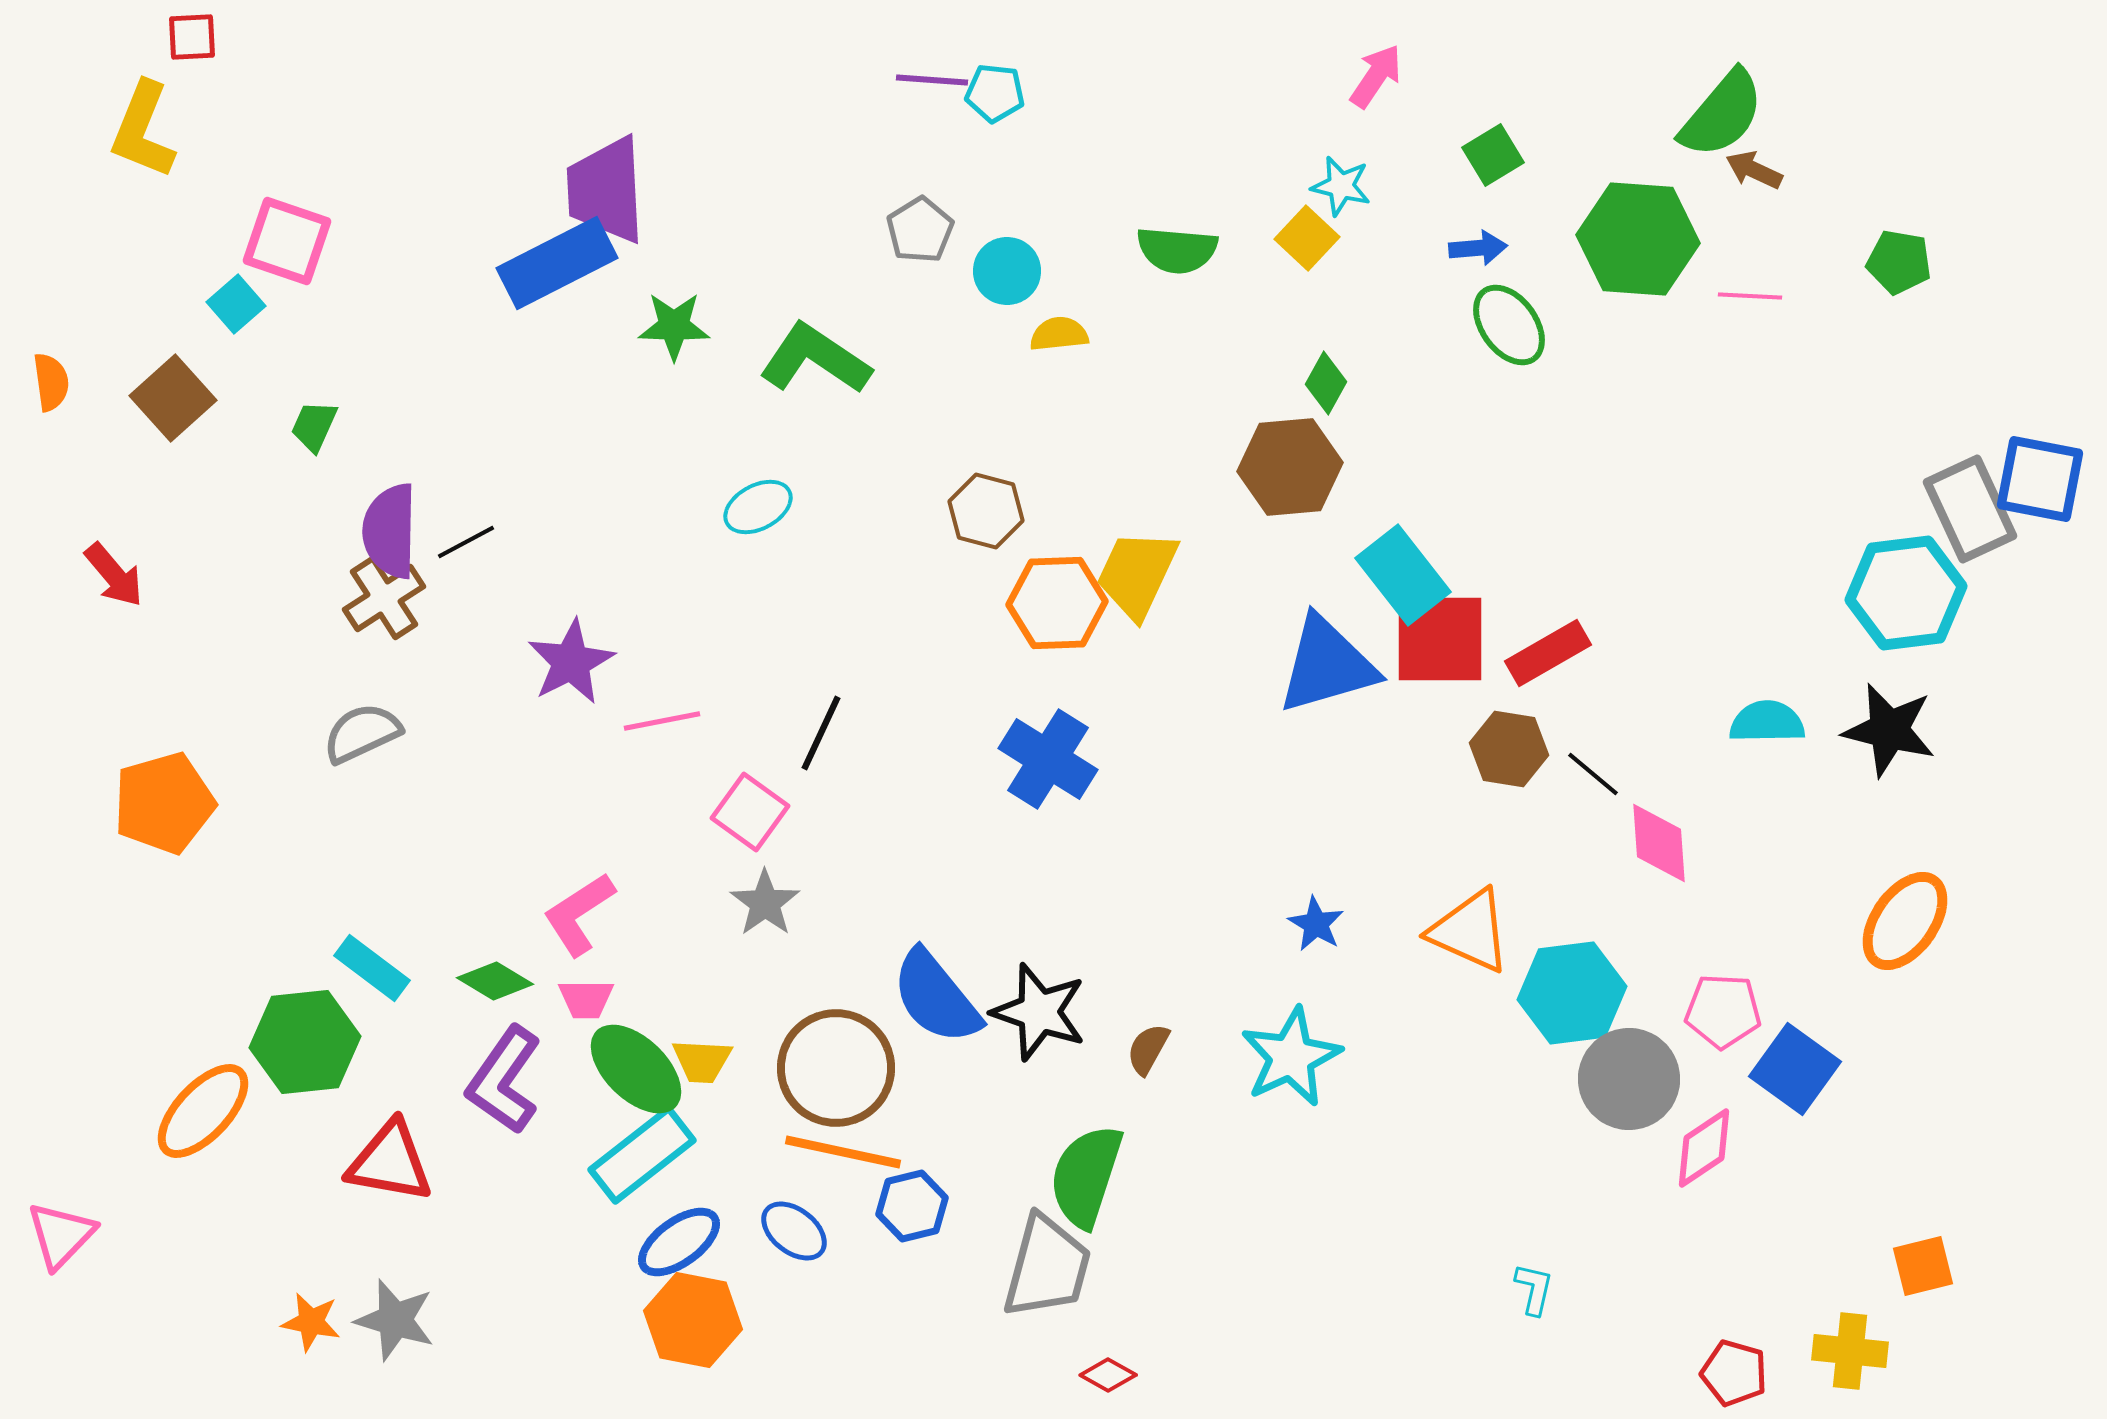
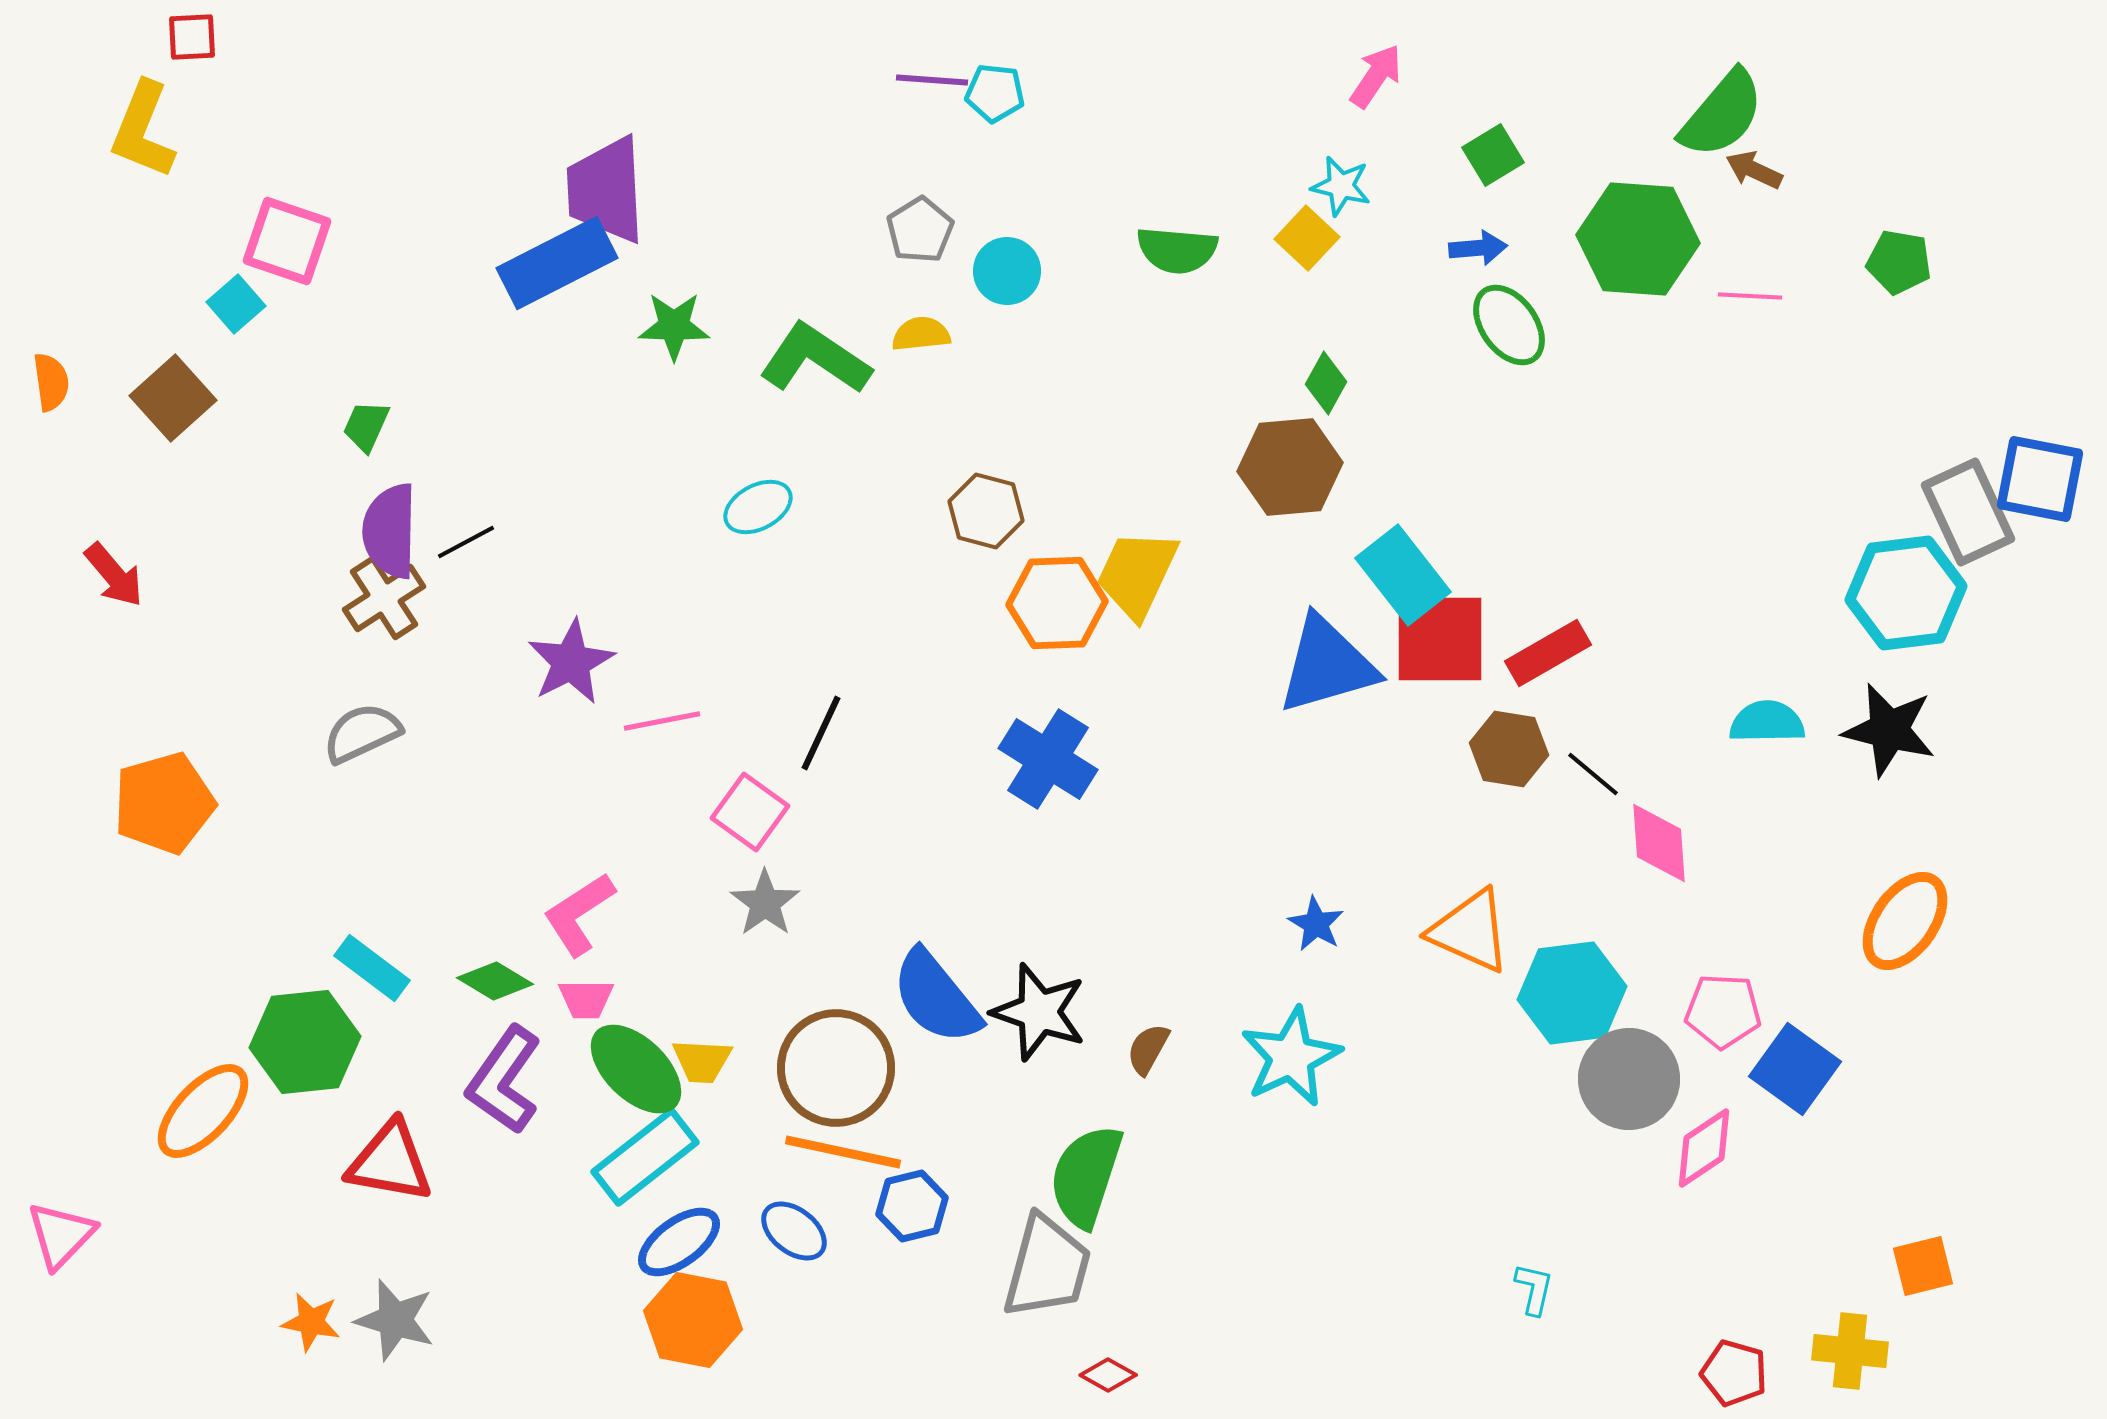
yellow semicircle at (1059, 334): moved 138 px left
green trapezoid at (314, 426): moved 52 px right
gray rectangle at (1970, 509): moved 2 px left, 3 px down
cyan rectangle at (642, 1155): moved 3 px right, 2 px down
